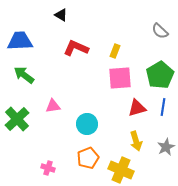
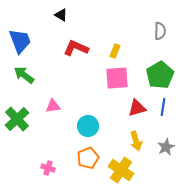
gray semicircle: rotated 132 degrees counterclockwise
blue trapezoid: rotated 72 degrees clockwise
pink square: moved 3 px left
cyan circle: moved 1 px right, 2 px down
yellow cross: rotated 10 degrees clockwise
